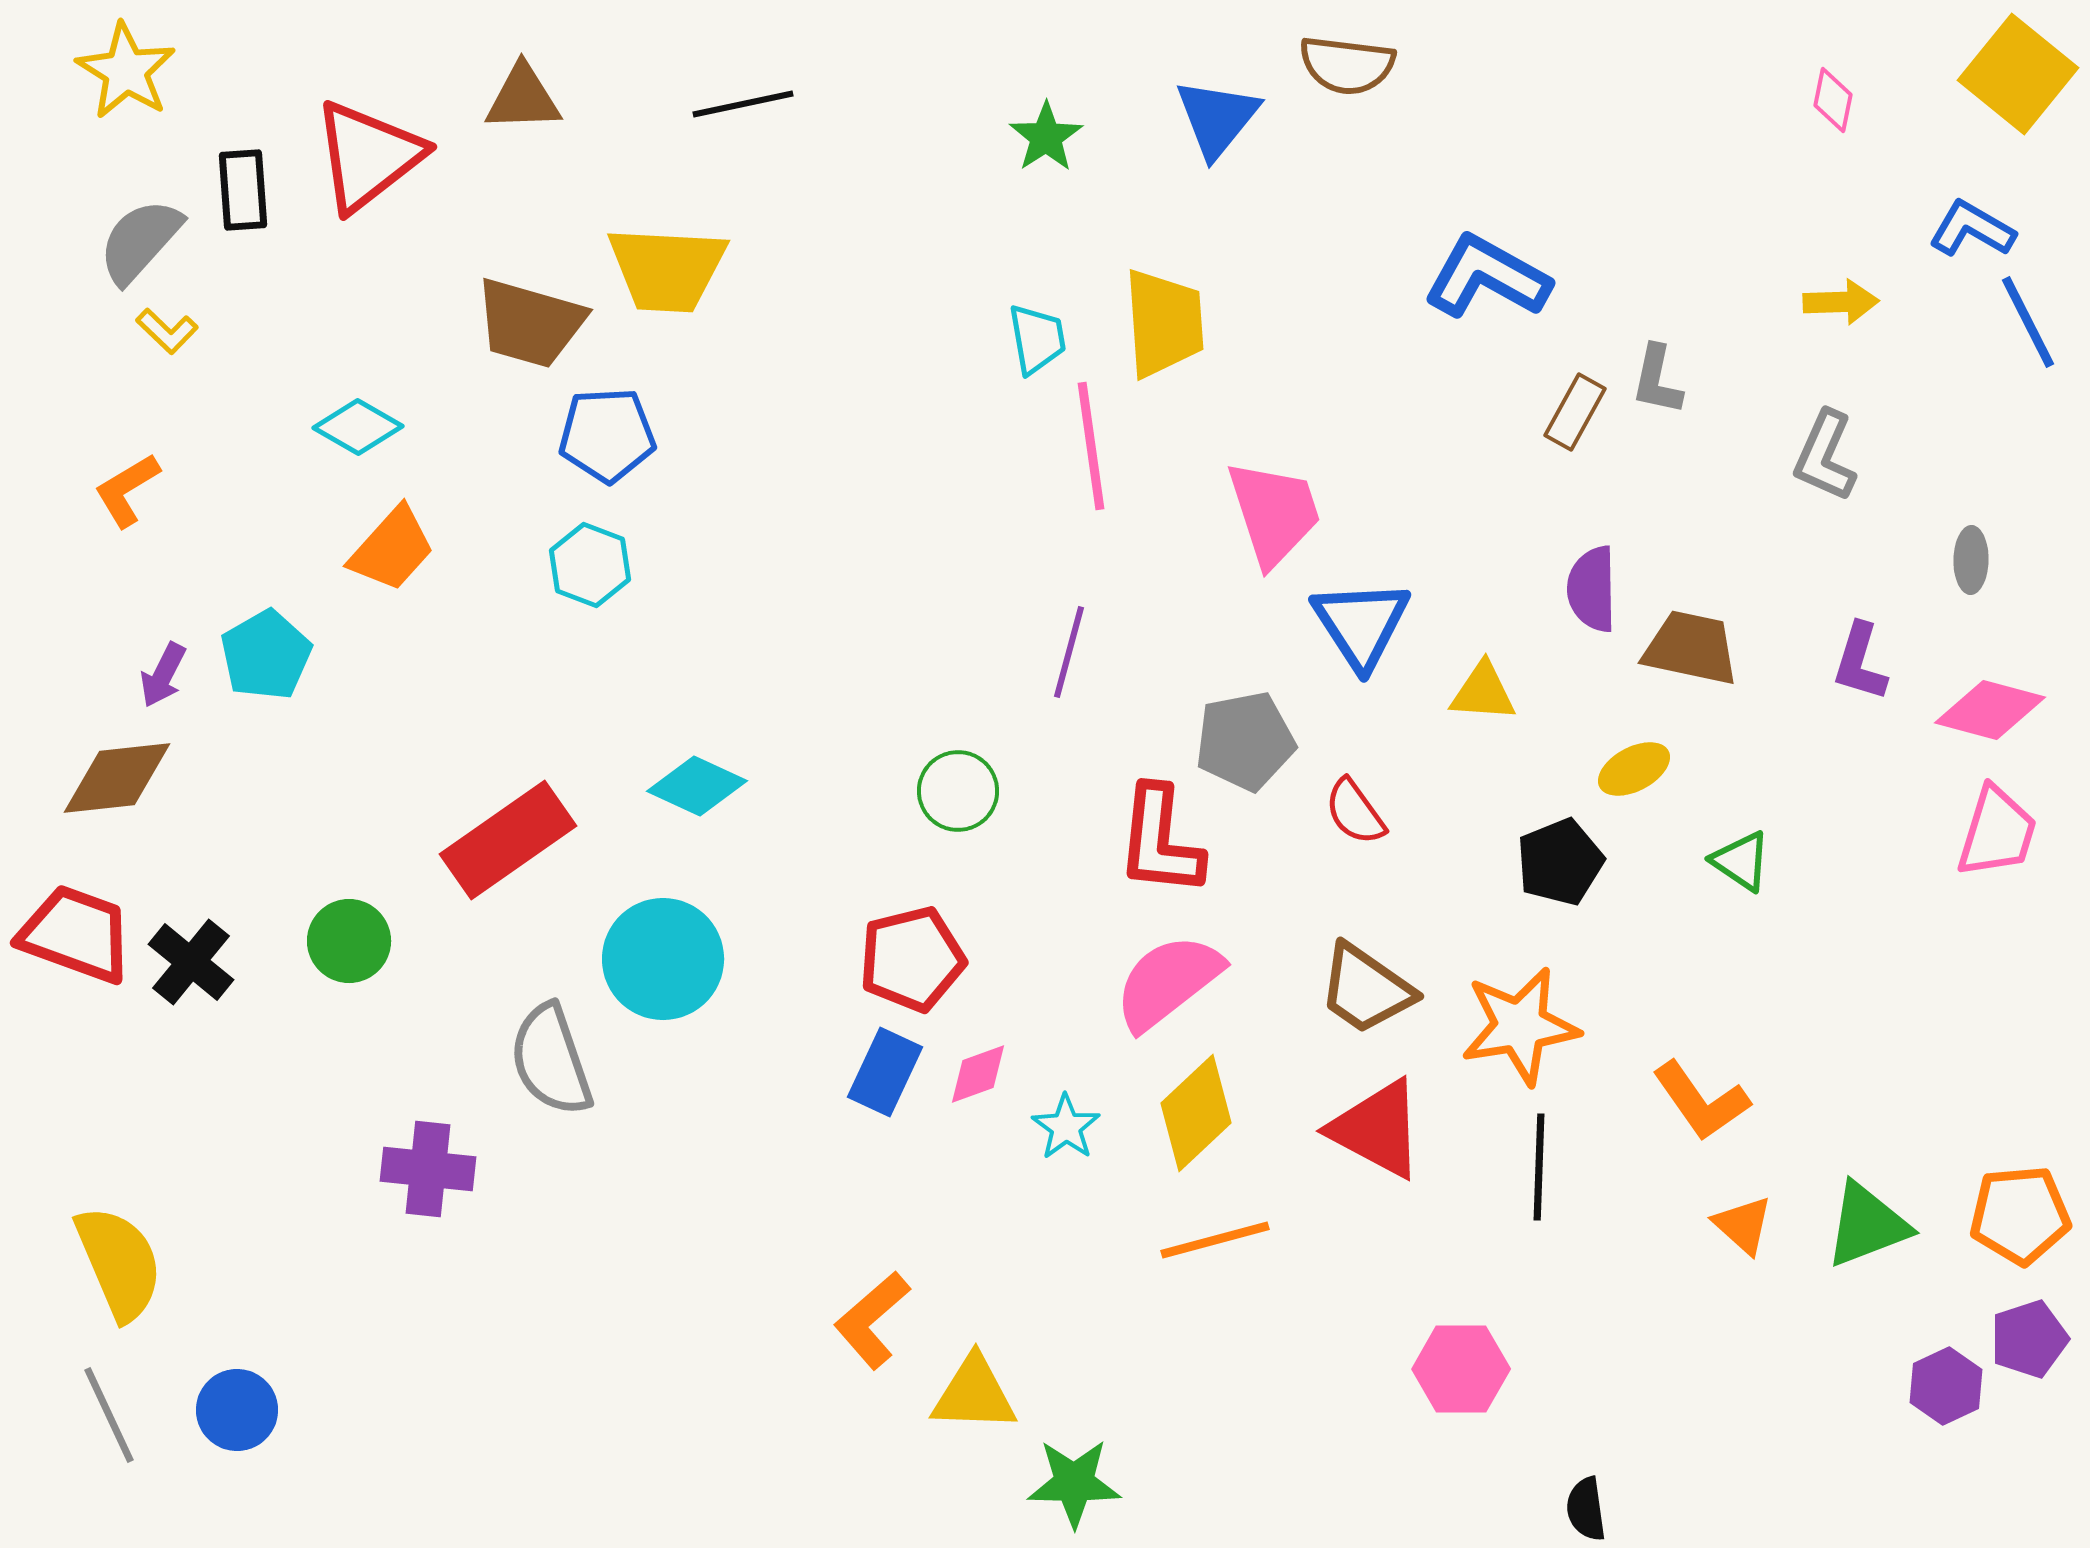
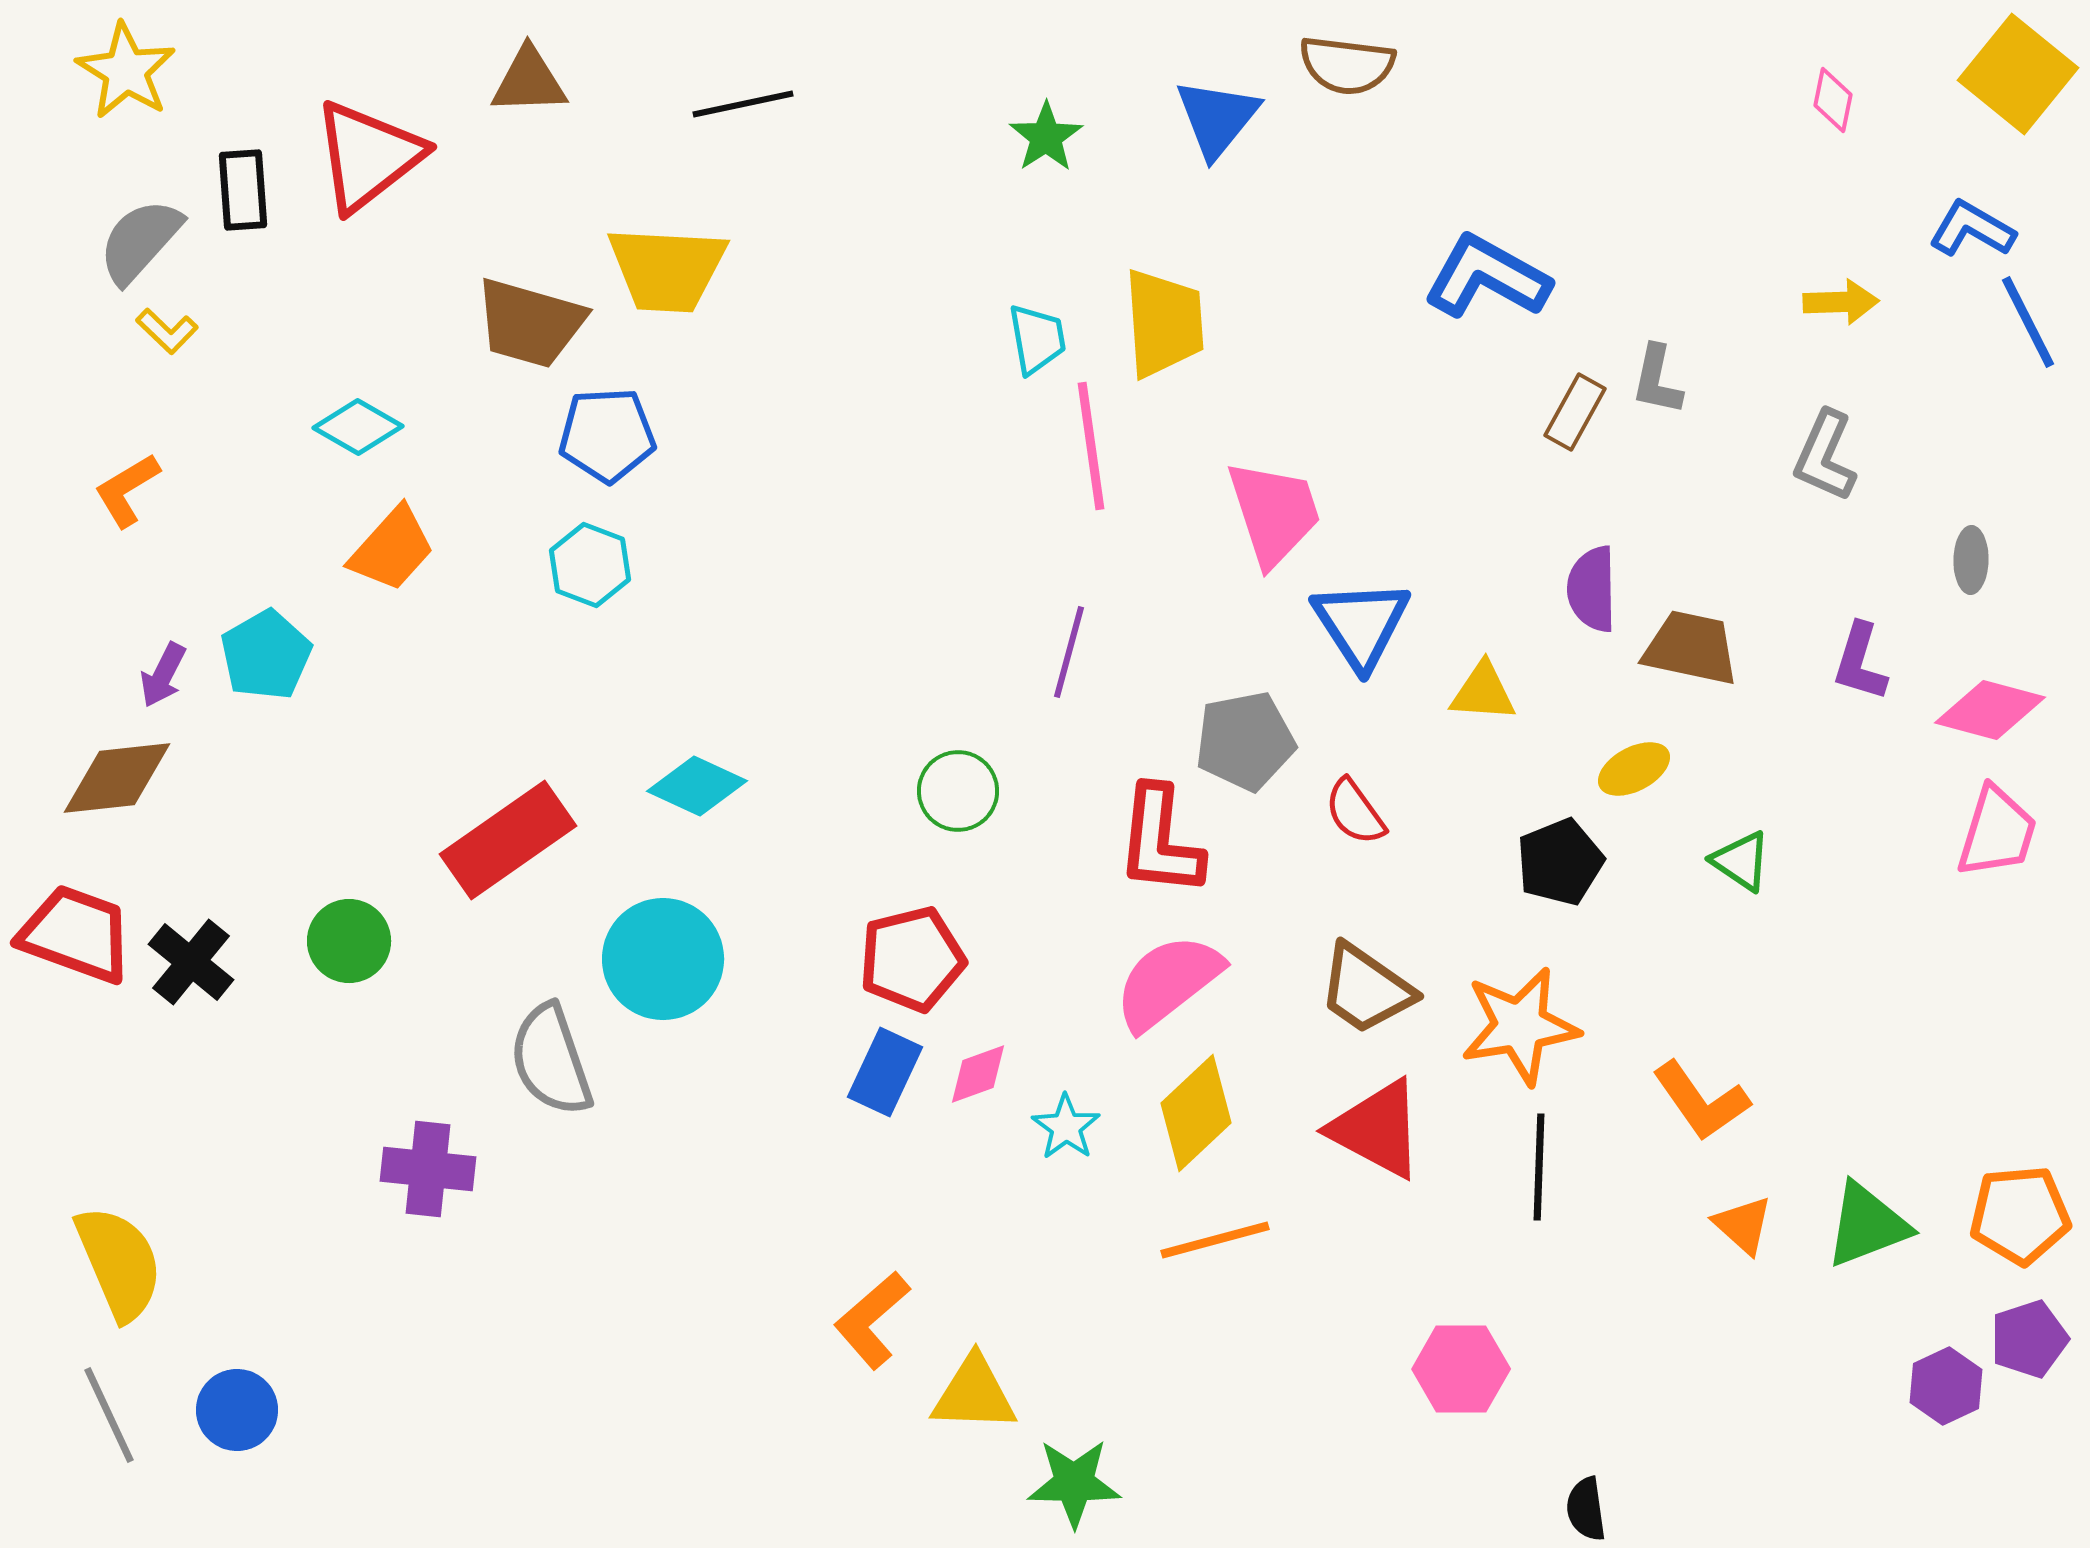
brown triangle at (523, 98): moved 6 px right, 17 px up
